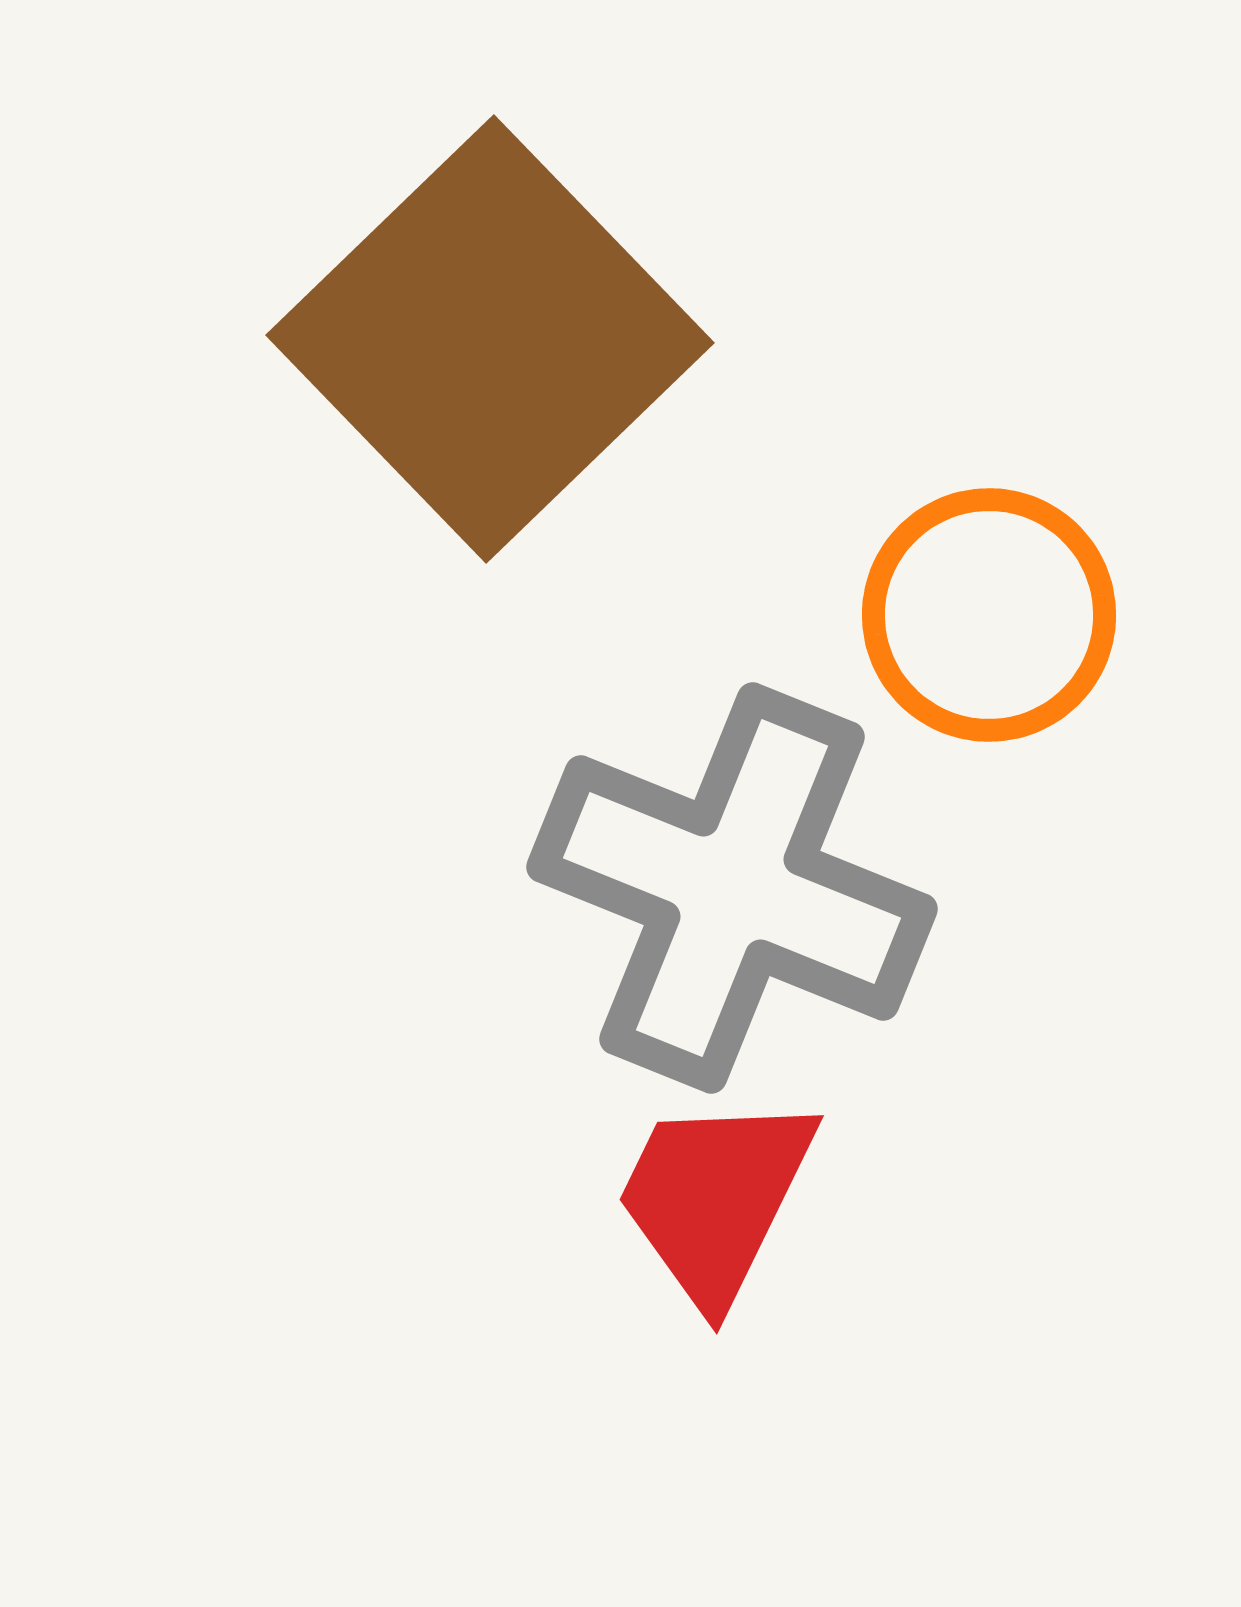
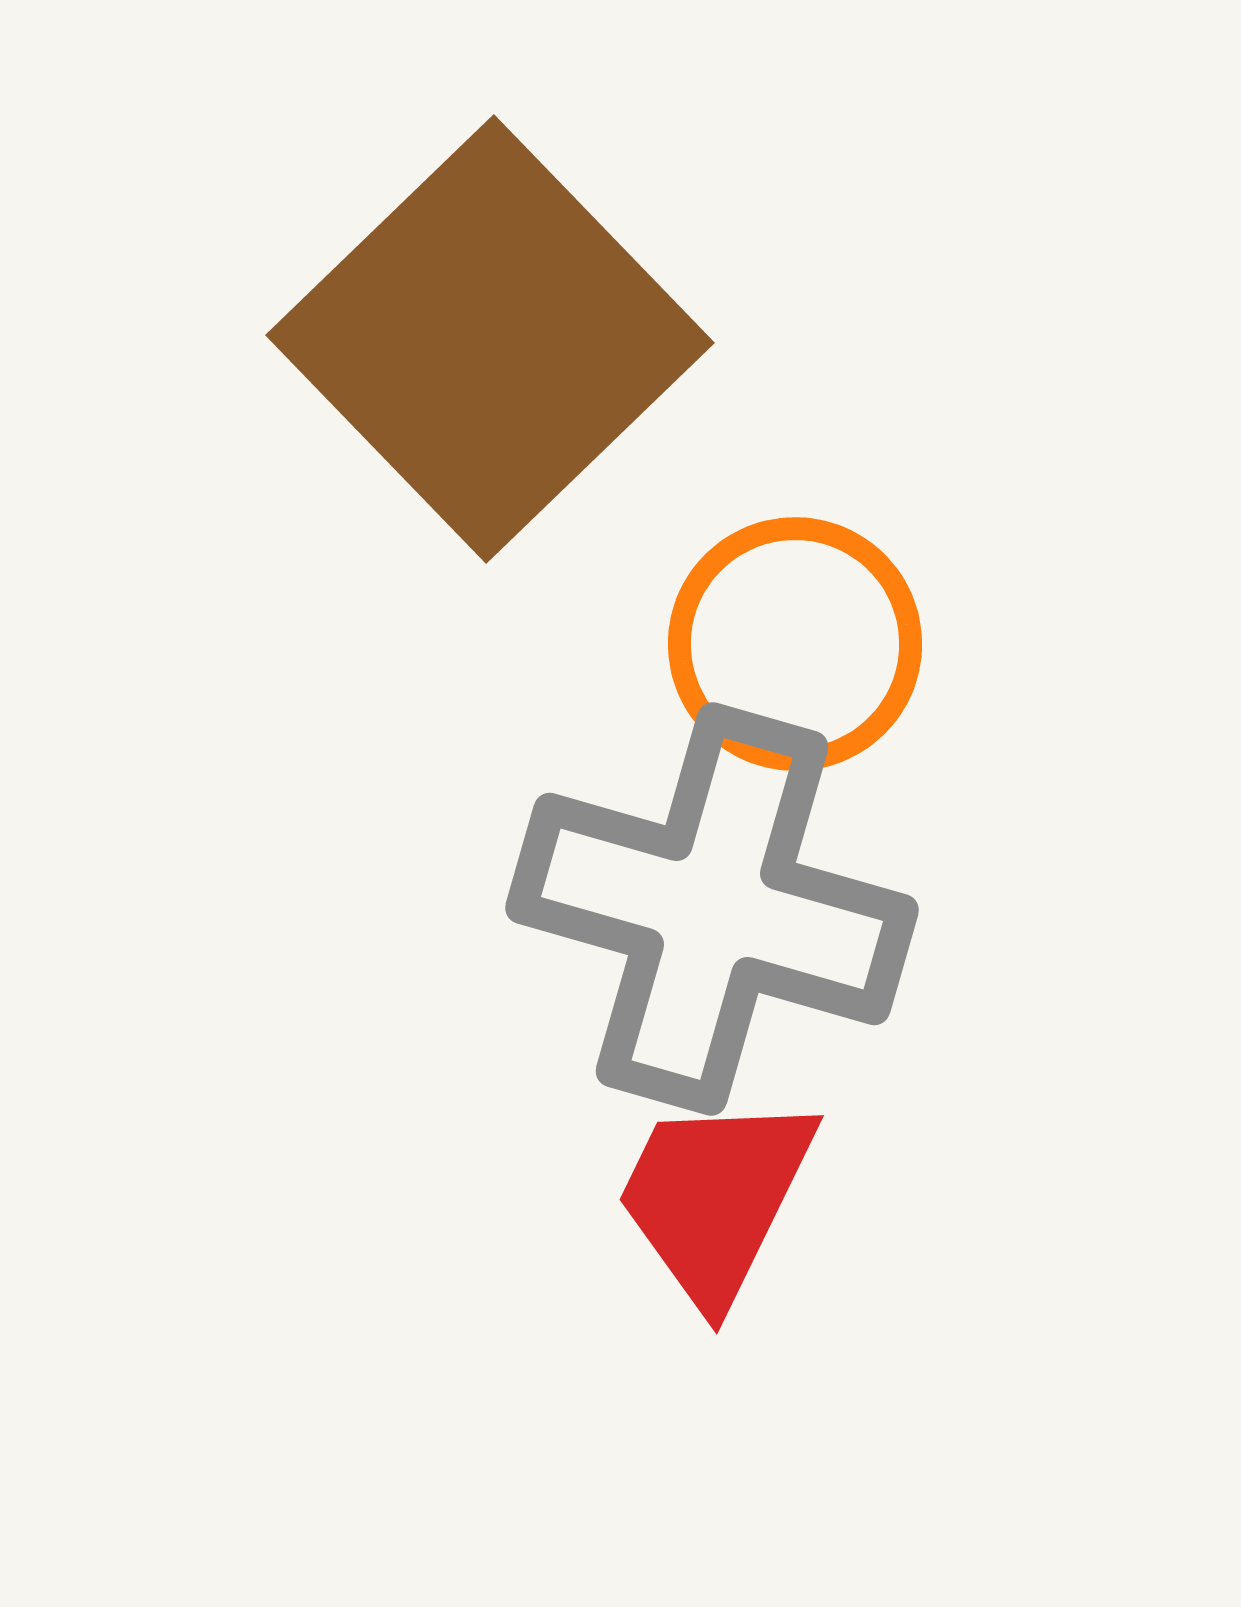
orange circle: moved 194 px left, 29 px down
gray cross: moved 20 px left, 21 px down; rotated 6 degrees counterclockwise
